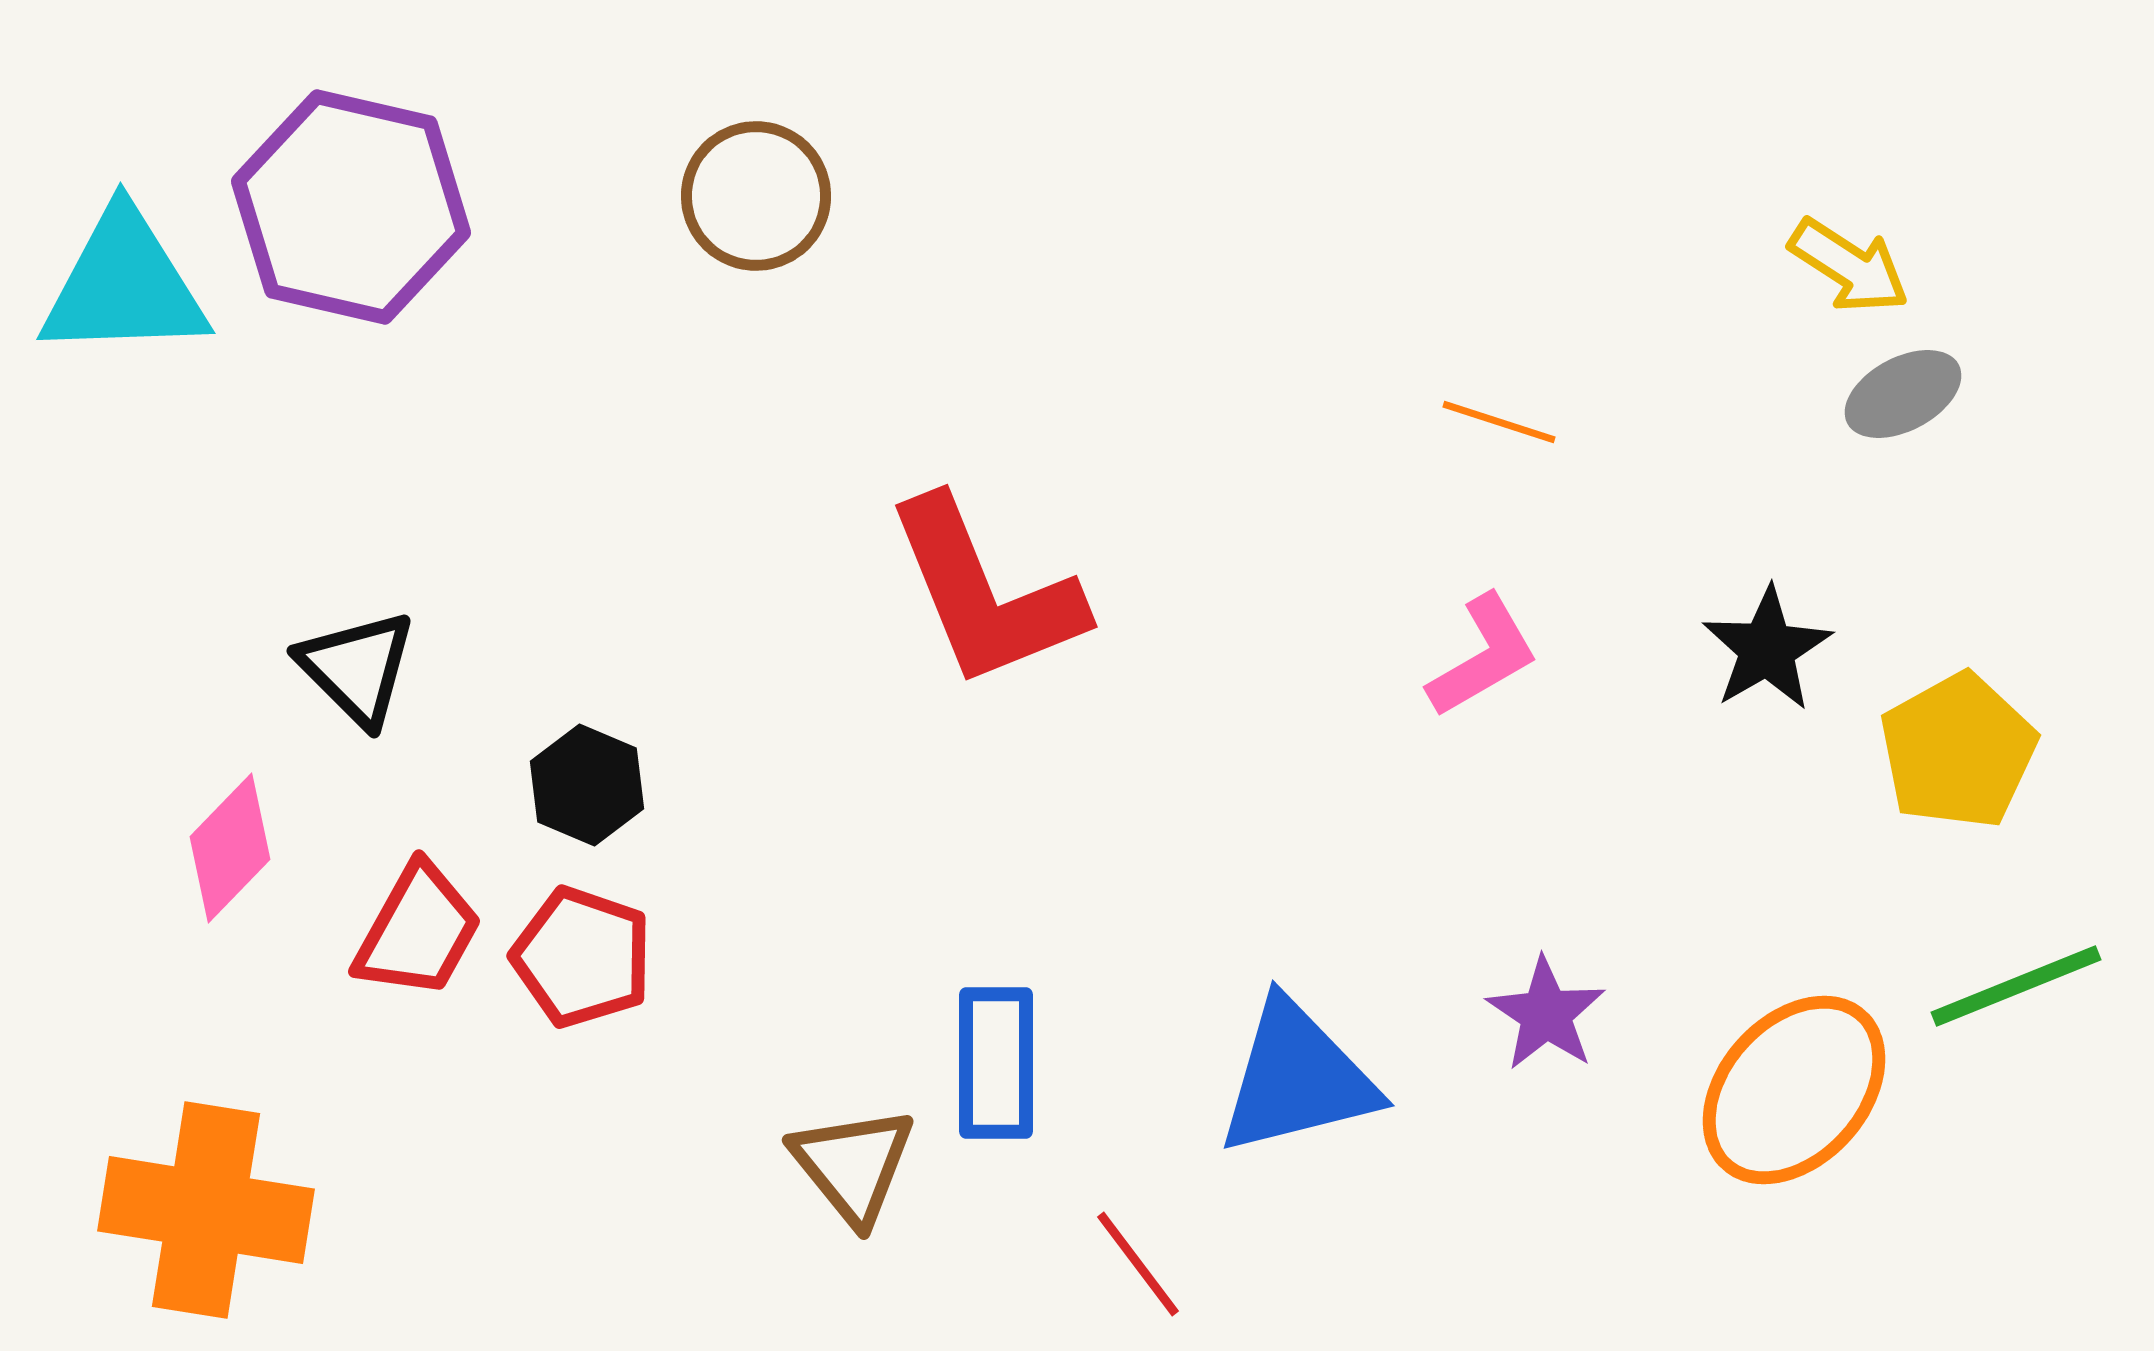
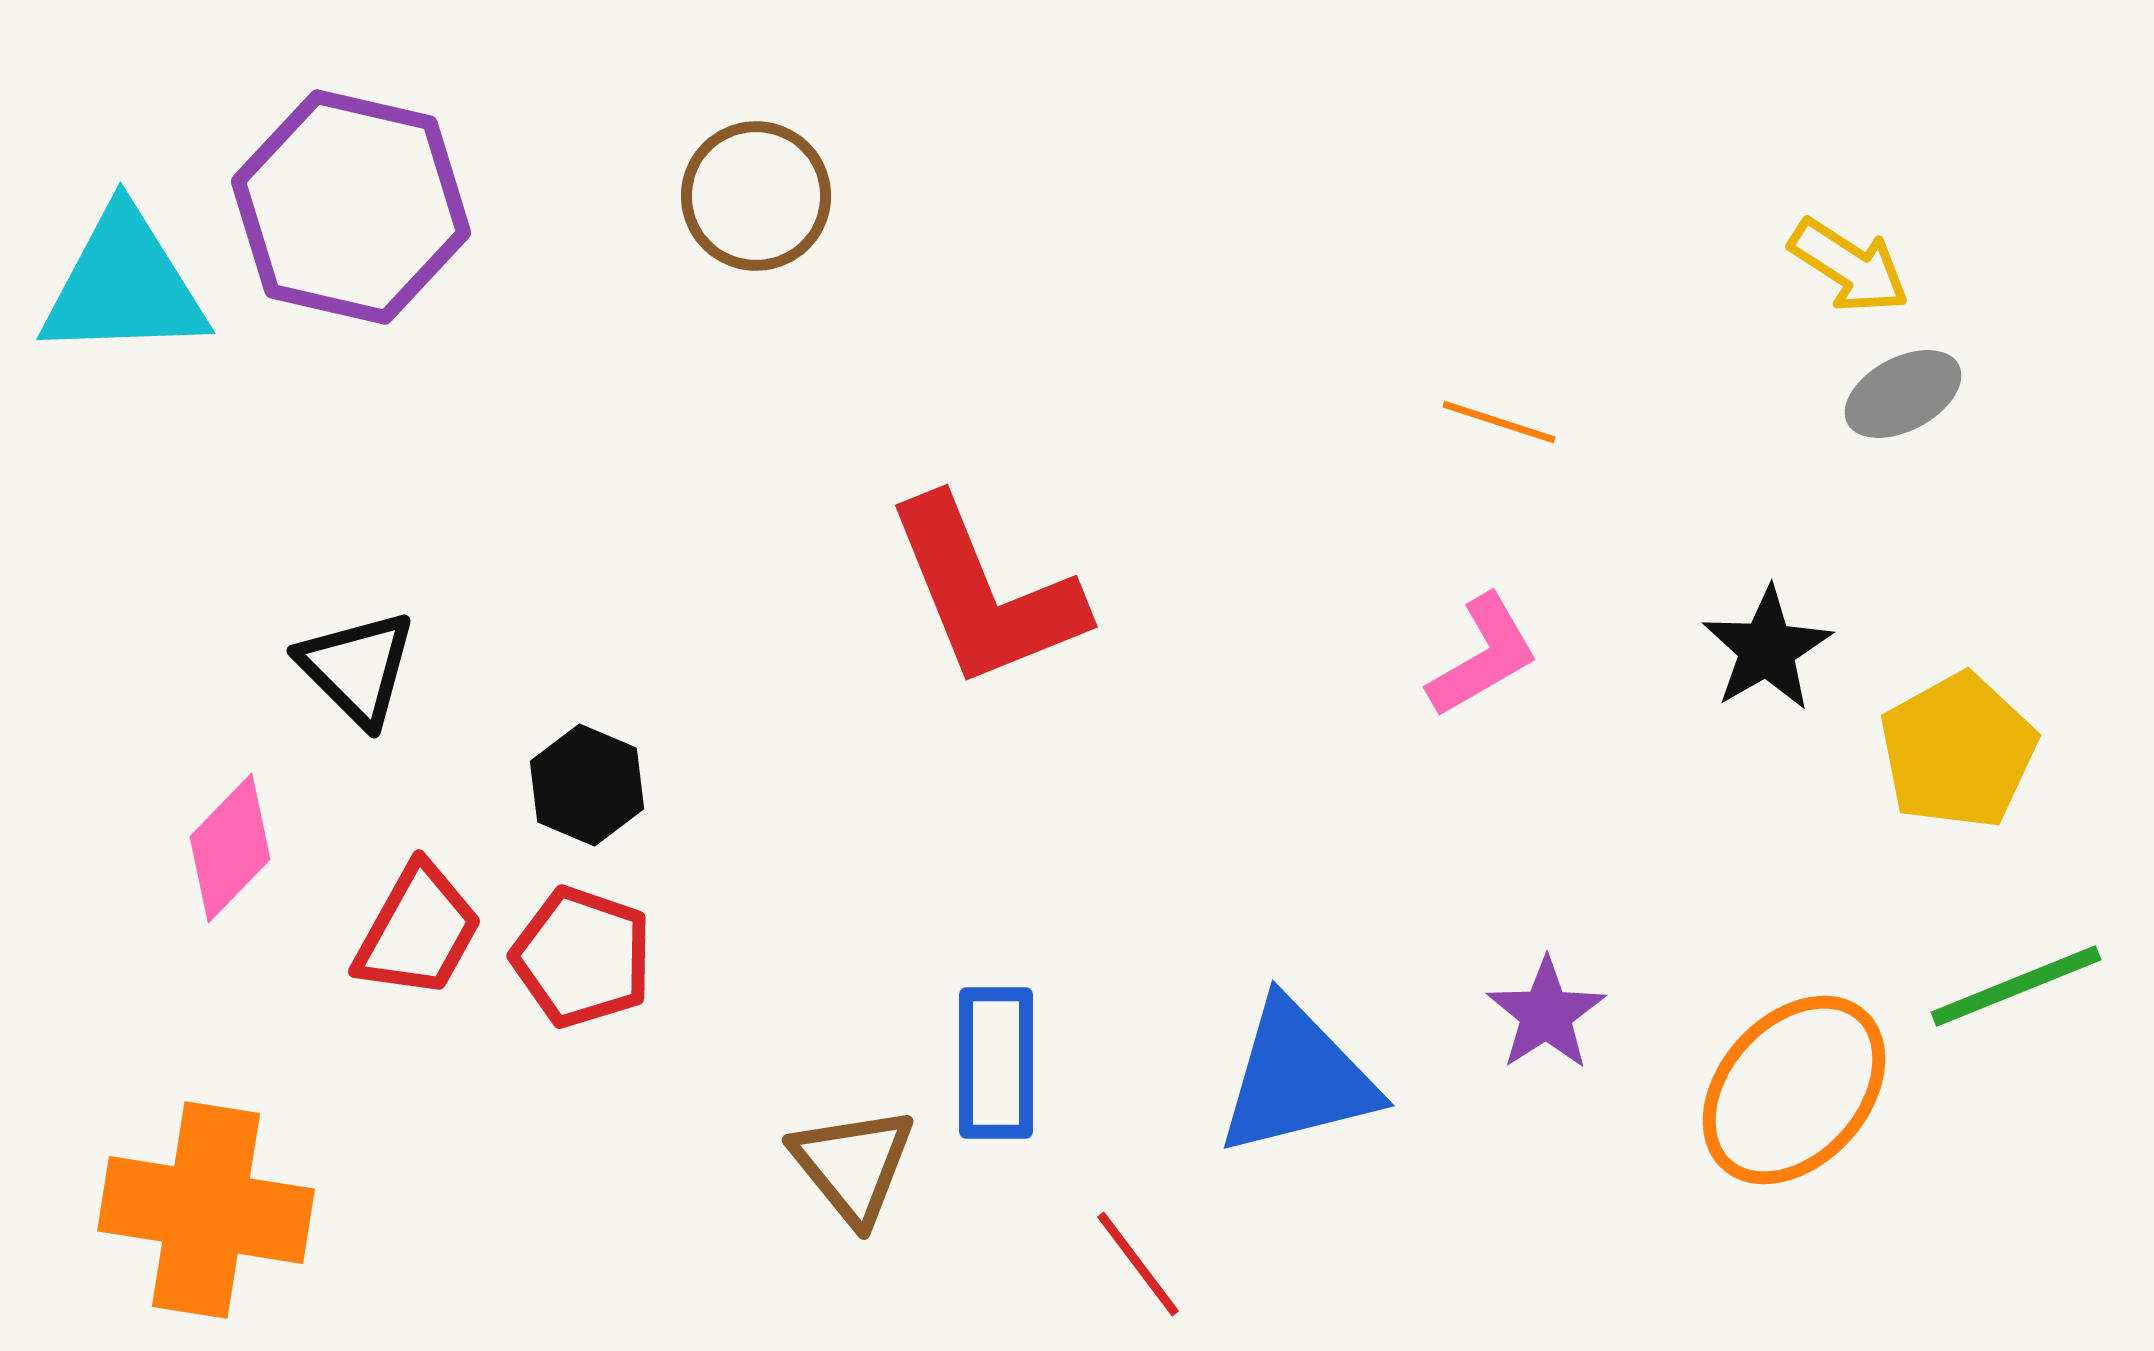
purple star: rotated 5 degrees clockwise
